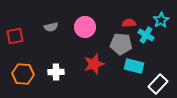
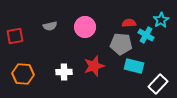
gray semicircle: moved 1 px left, 1 px up
red star: moved 2 px down
white cross: moved 8 px right
